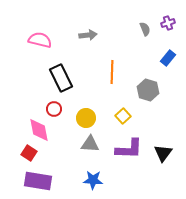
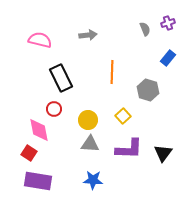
yellow circle: moved 2 px right, 2 px down
